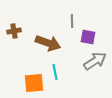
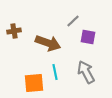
gray line: moved 1 px right; rotated 48 degrees clockwise
gray arrow: moved 9 px left, 11 px down; rotated 85 degrees counterclockwise
